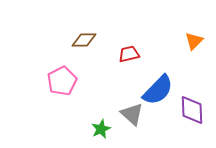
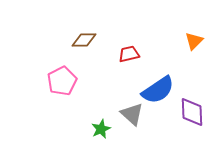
blue semicircle: rotated 12 degrees clockwise
purple diamond: moved 2 px down
